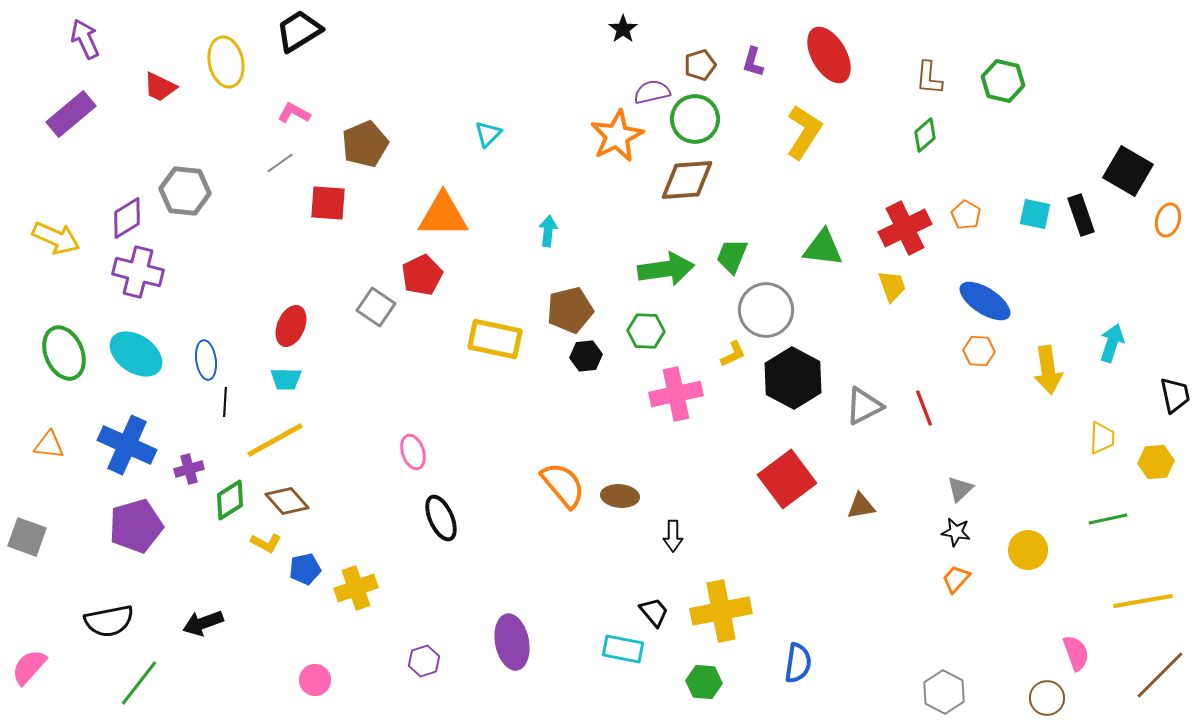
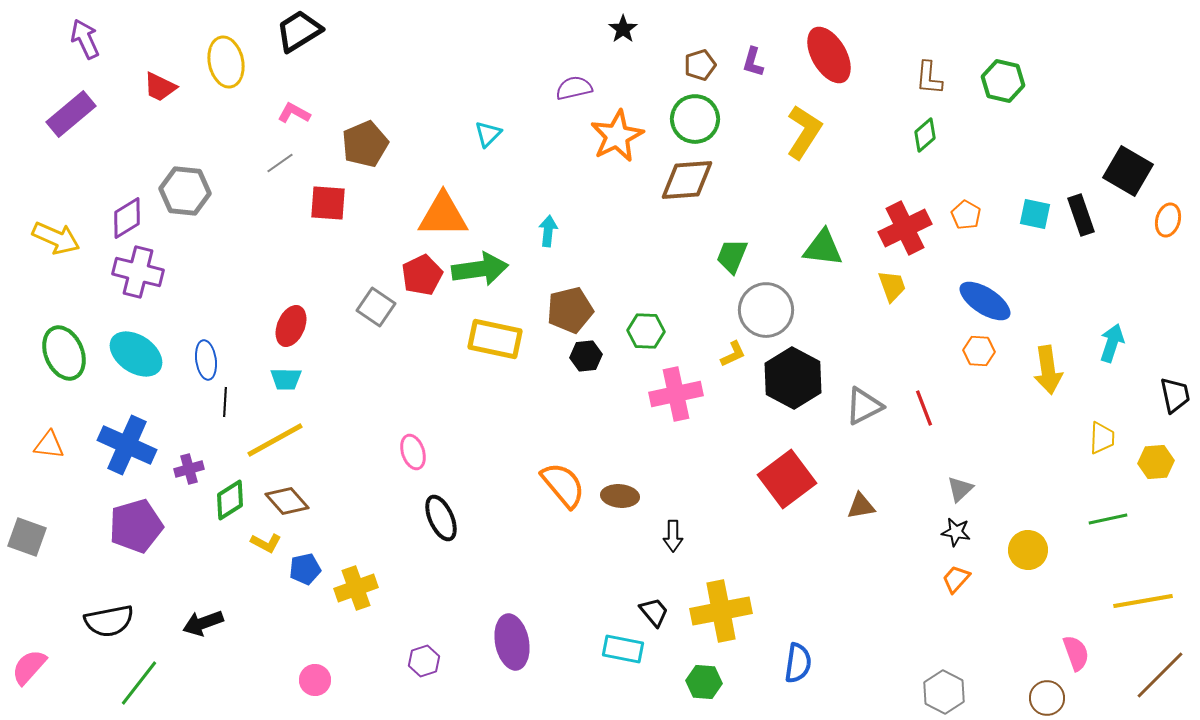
purple semicircle at (652, 92): moved 78 px left, 4 px up
green arrow at (666, 269): moved 186 px left
